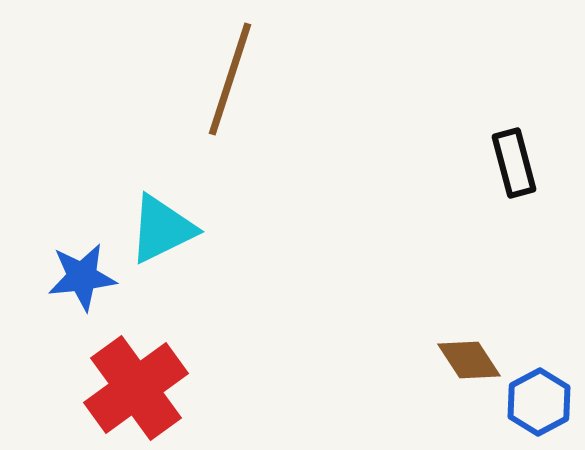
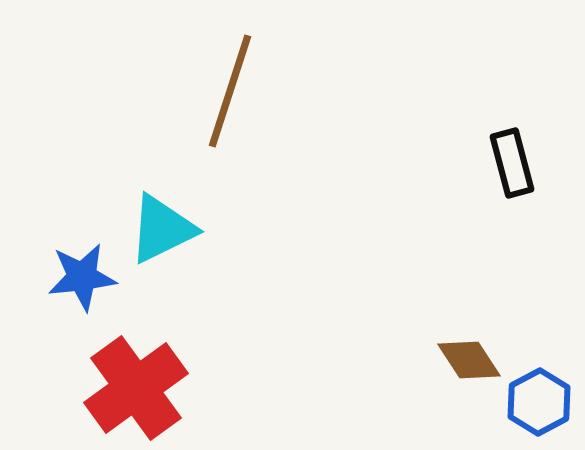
brown line: moved 12 px down
black rectangle: moved 2 px left
